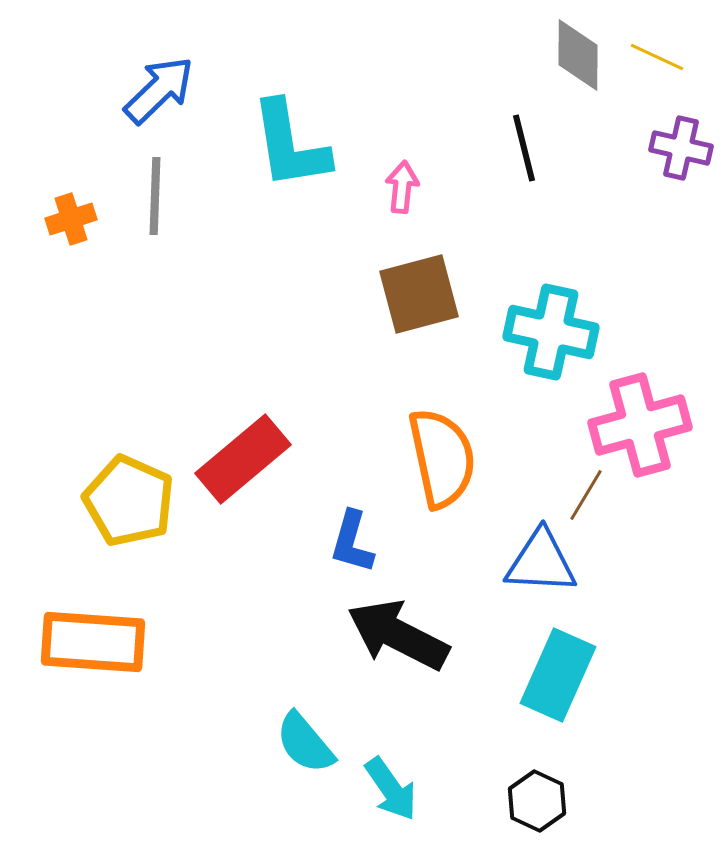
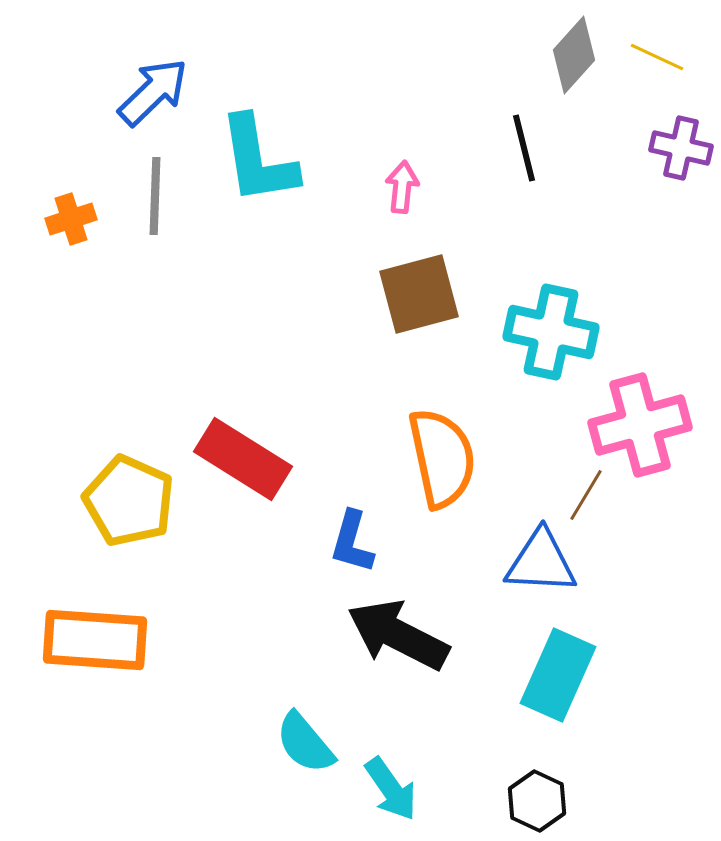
gray diamond: moved 4 px left; rotated 42 degrees clockwise
blue arrow: moved 6 px left, 2 px down
cyan L-shape: moved 32 px left, 15 px down
red rectangle: rotated 72 degrees clockwise
orange rectangle: moved 2 px right, 2 px up
